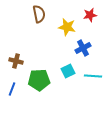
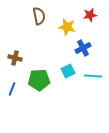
brown semicircle: moved 2 px down
brown cross: moved 1 px left, 3 px up
